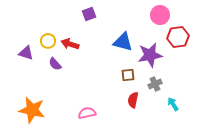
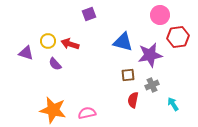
gray cross: moved 3 px left, 1 px down
orange star: moved 21 px right
